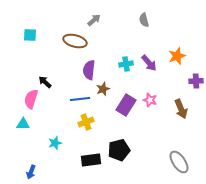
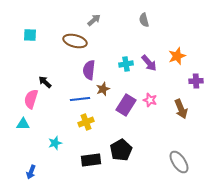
black pentagon: moved 2 px right; rotated 15 degrees counterclockwise
